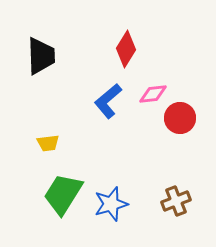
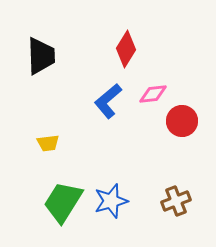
red circle: moved 2 px right, 3 px down
green trapezoid: moved 8 px down
blue star: moved 3 px up
